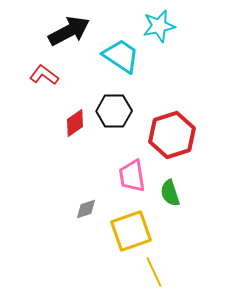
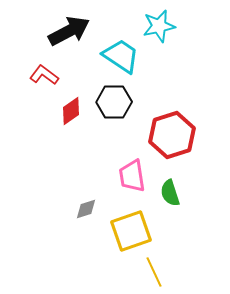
black hexagon: moved 9 px up
red diamond: moved 4 px left, 12 px up
